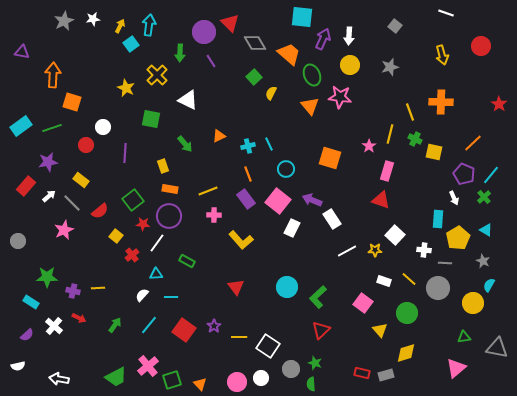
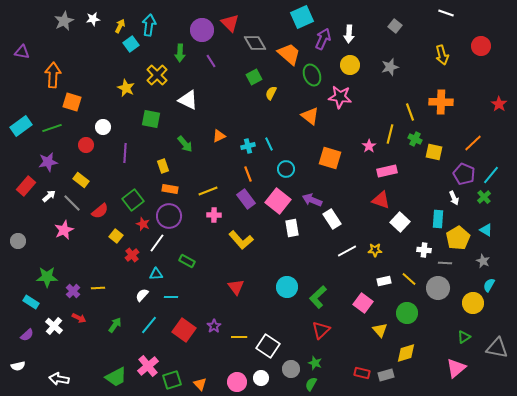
cyan square at (302, 17): rotated 30 degrees counterclockwise
purple circle at (204, 32): moved 2 px left, 2 px up
white arrow at (349, 36): moved 2 px up
green square at (254, 77): rotated 14 degrees clockwise
orange triangle at (310, 106): moved 10 px down; rotated 12 degrees counterclockwise
pink rectangle at (387, 171): rotated 60 degrees clockwise
red star at (143, 224): rotated 16 degrees clockwise
white rectangle at (292, 228): rotated 36 degrees counterclockwise
white square at (395, 235): moved 5 px right, 13 px up
white rectangle at (384, 281): rotated 32 degrees counterclockwise
purple cross at (73, 291): rotated 32 degrees clockwise
green triangle at (464, 337): rotated 24 degrees counterclockwise
green semicircle at (311, 384): rotated 32 degrees clockwise
